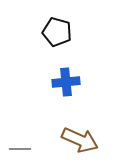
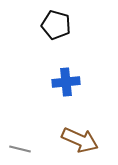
black pentagon: moved 1 px left, 7 px up
gray line: rotated 15 degrees clockwise
